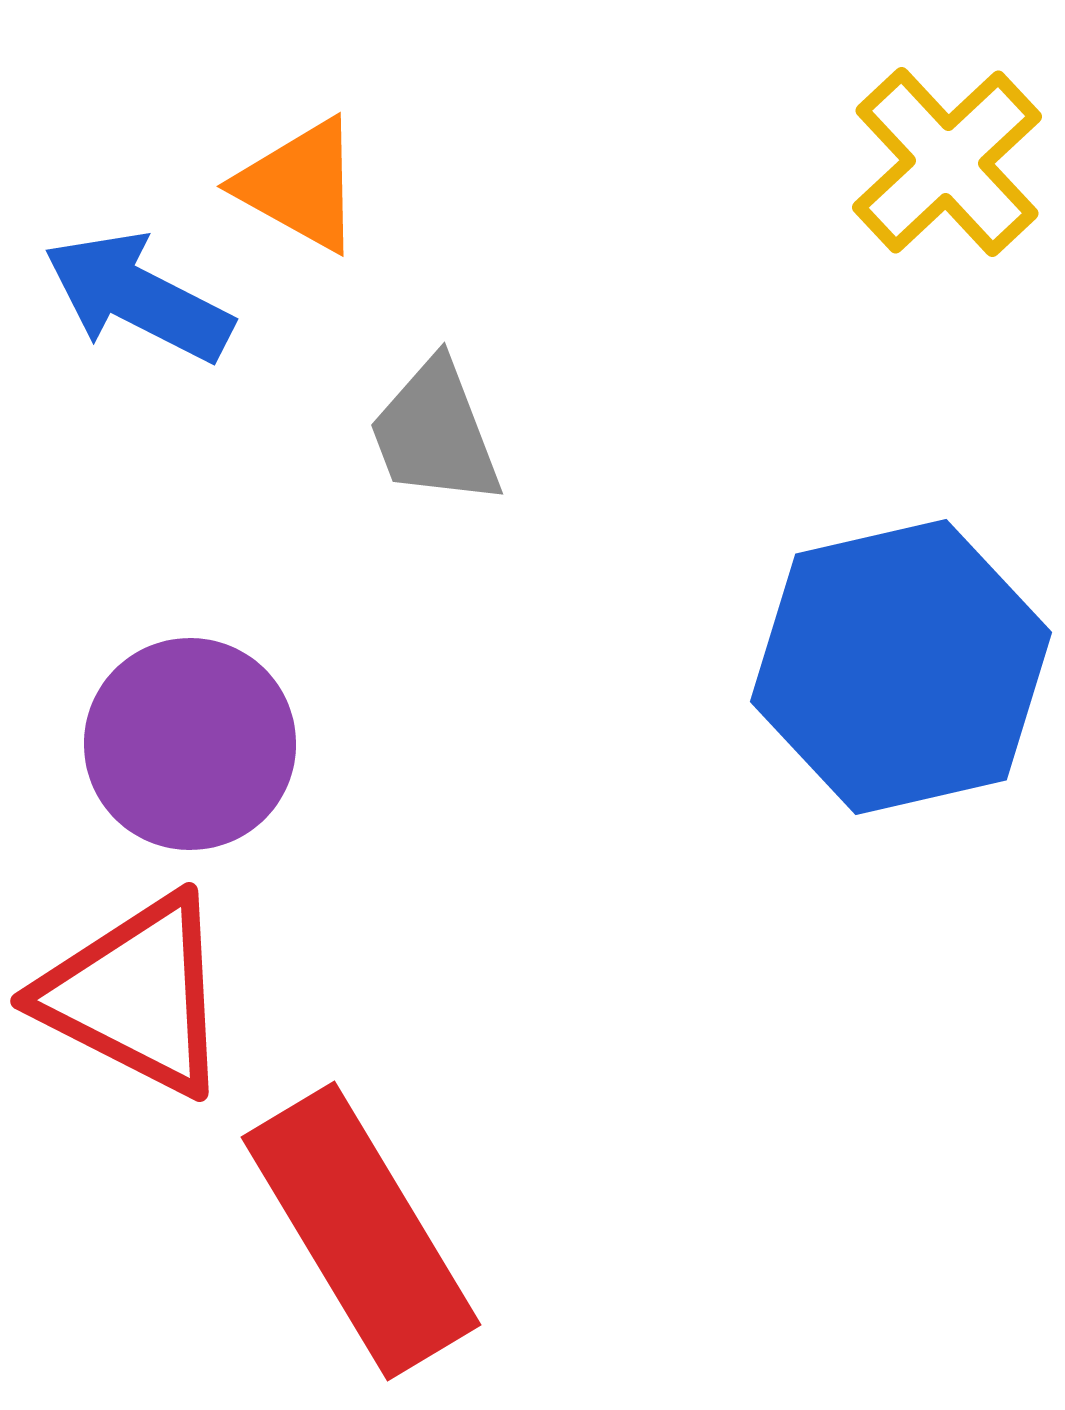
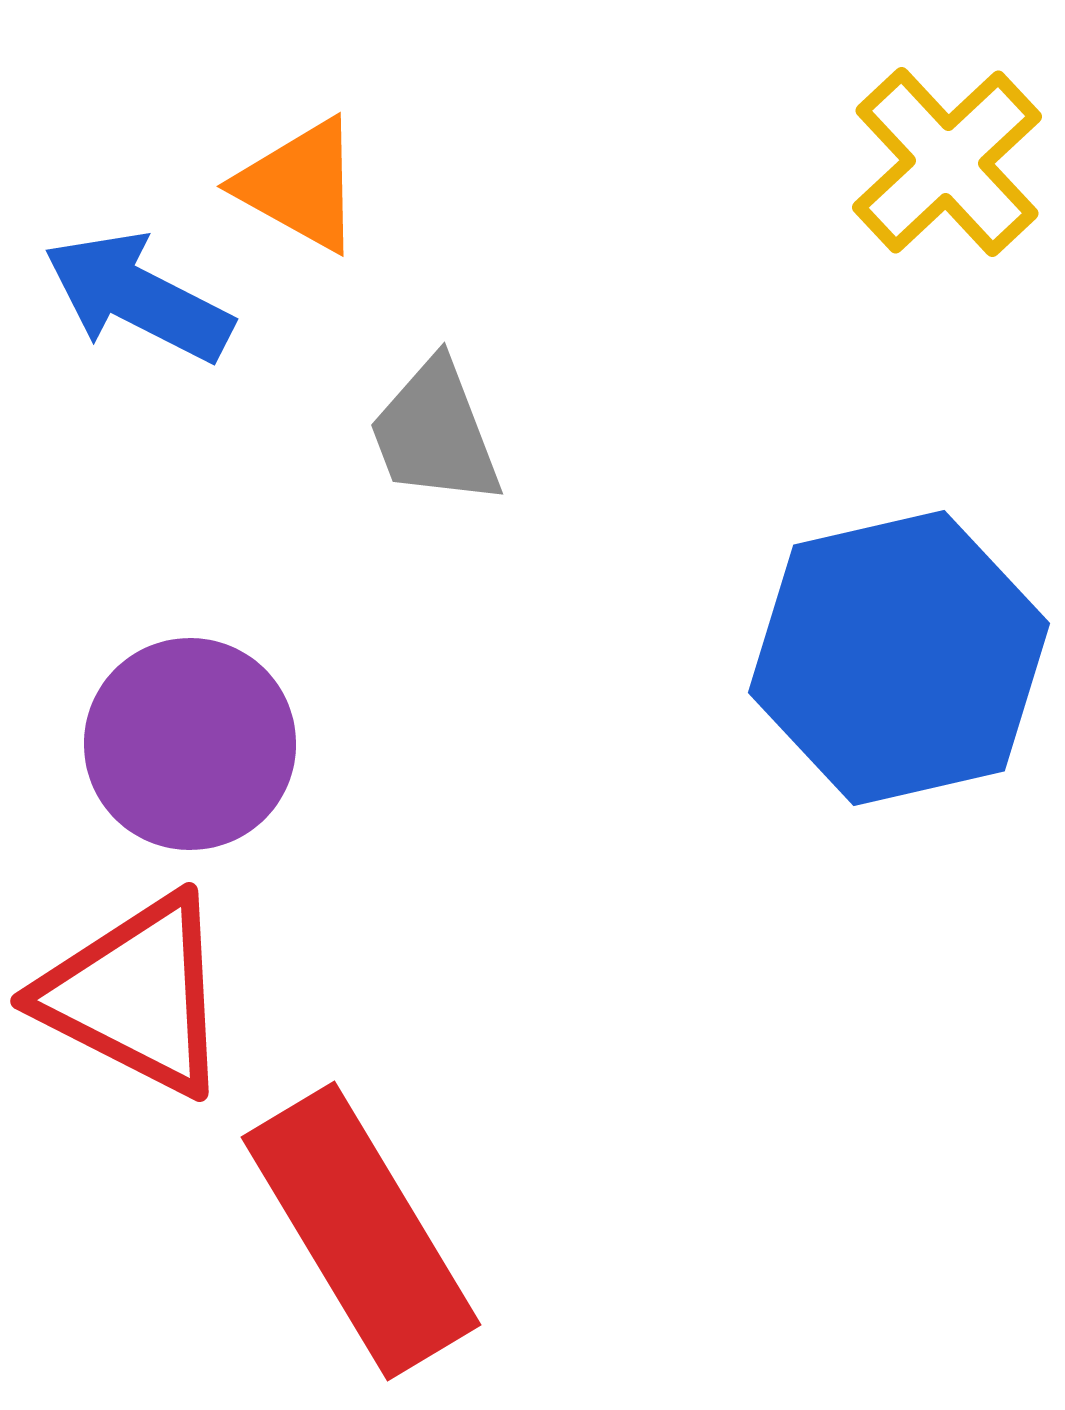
blue hexagon: moved 2 px left, 9 px up
